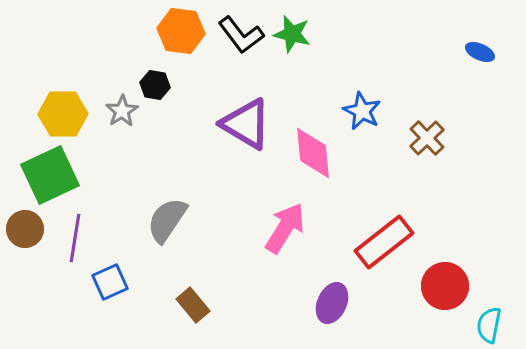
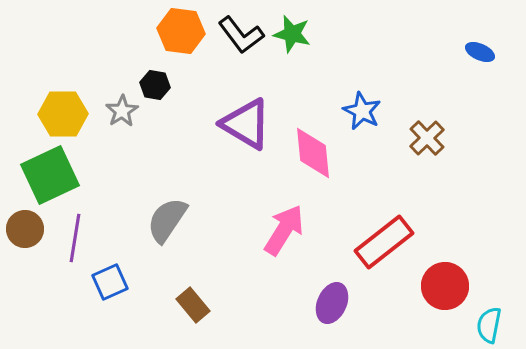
pink arrow: moved 1 px left, 2 px down
